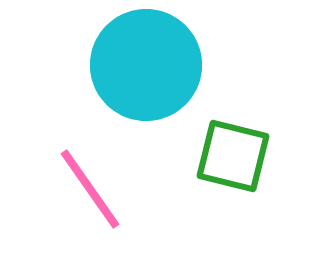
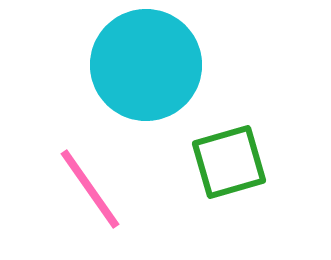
green square: moved 4 px left, 6 px down; rotated 30 degrees counterclockwise
